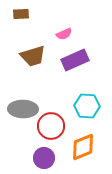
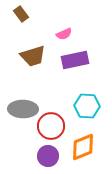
brown rectangle: rotated 56 degrees clockwise
purple rectangle: rotated 12 degrees clockwise
purple circle: moved 4 px right, 2 px up
